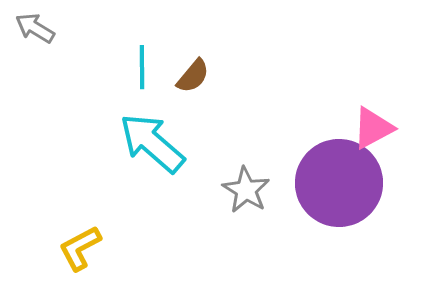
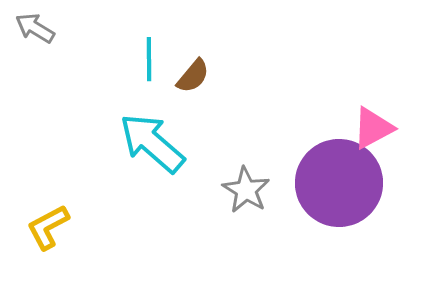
cyan line: moved 7 px right, 8 px up
yellow L-shape: moved 32 px left, 21 px up
